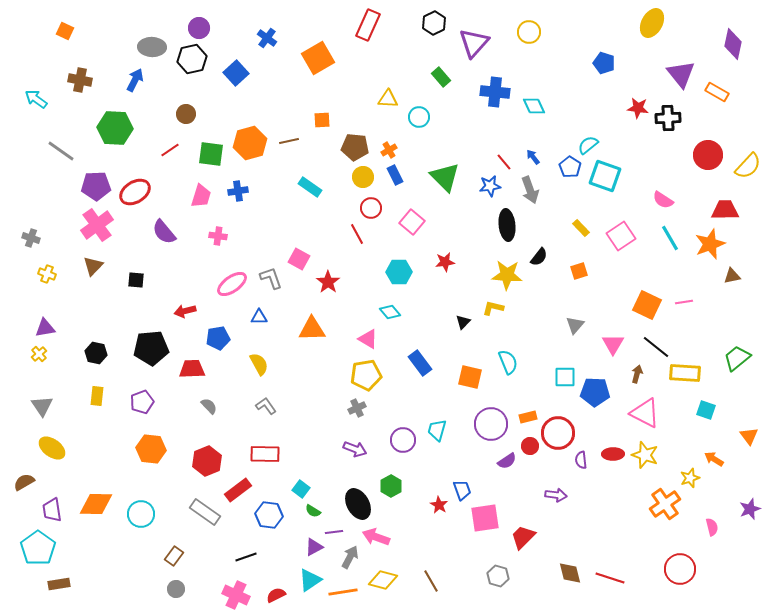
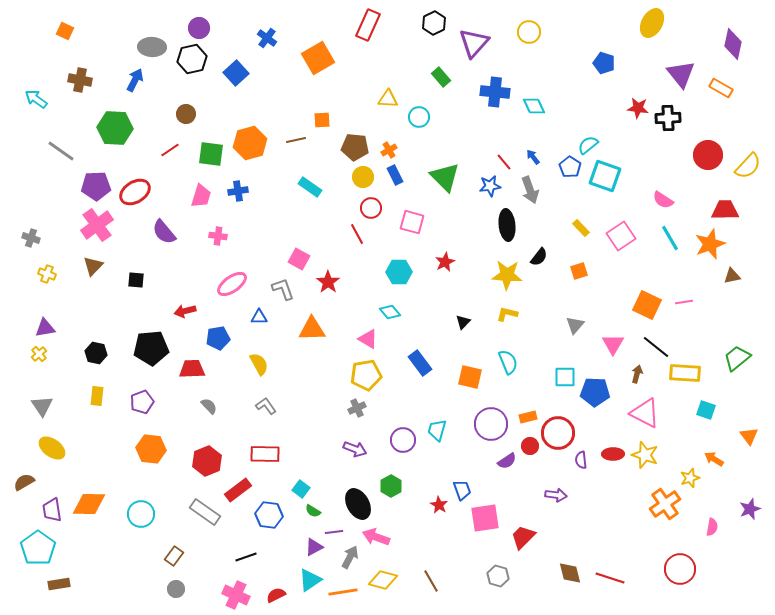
orange rectangle at (717, 92): moved 4 px right, 4 px up
brown line at (289, 141): moved 7 px right, 1 px up
pink square at (412, 222): rotated 25 degrees counterclockwise
red star at (445, 262): rotated 18 degrees counterclockwise
gray L-shape at (271, 278): moved 12 px right, 11 px down
yellow L-shape at (493, 308): moved 14 px right, 6 px down
orange diamond at (96, 504): moved 7 px left
pink semicircle at (712, 527): rotated 24 degrees clockwise
